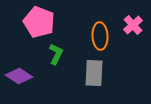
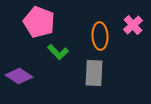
green L-shape: moved 2 px right, 2 px up; rotated 110 degrees clockwise
